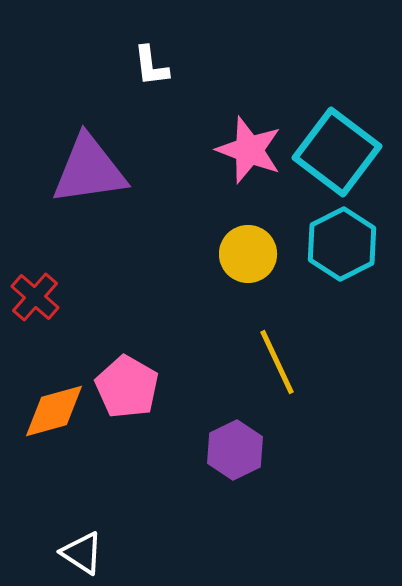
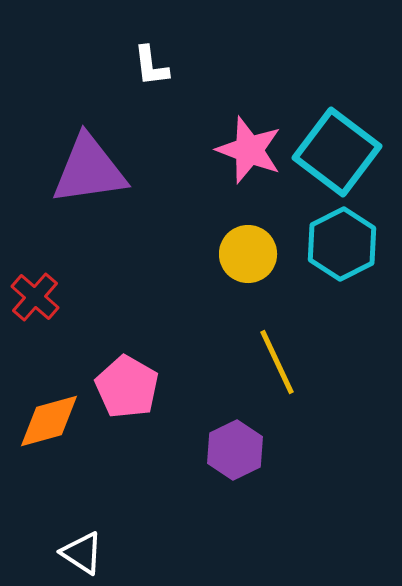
orange diamond: moved 5 px left, 10 px down
